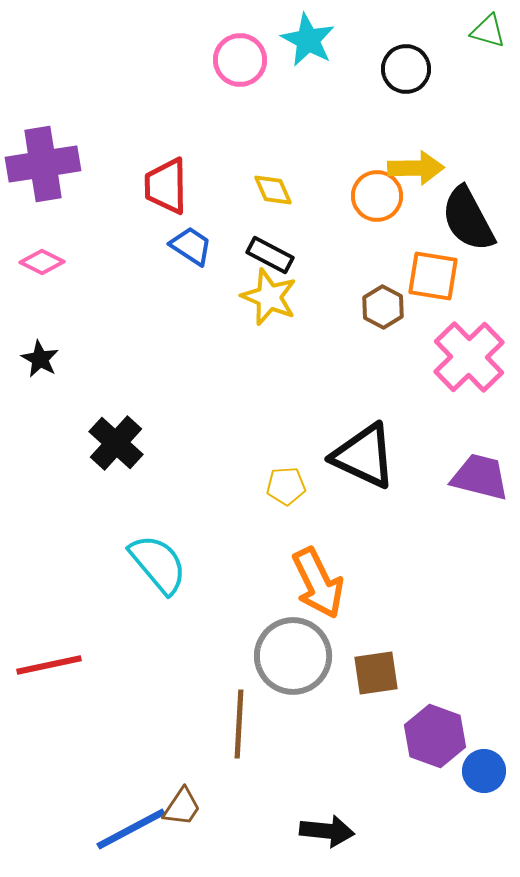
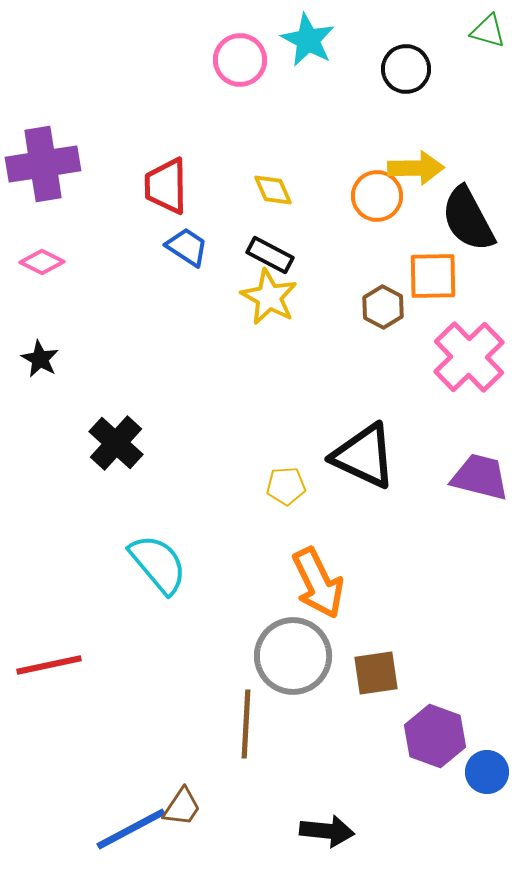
blue trapezoid: moved 4 px left, 1 px down
orange square: rotated 10 degrees counterclockwise
yellow star: rotated 6 degrees clockwise
brown line: moved 7 px right
blue circle: moved 3 px right, 1 px down
